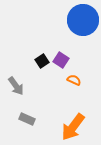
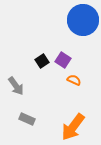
purple square: moved 2 px right
